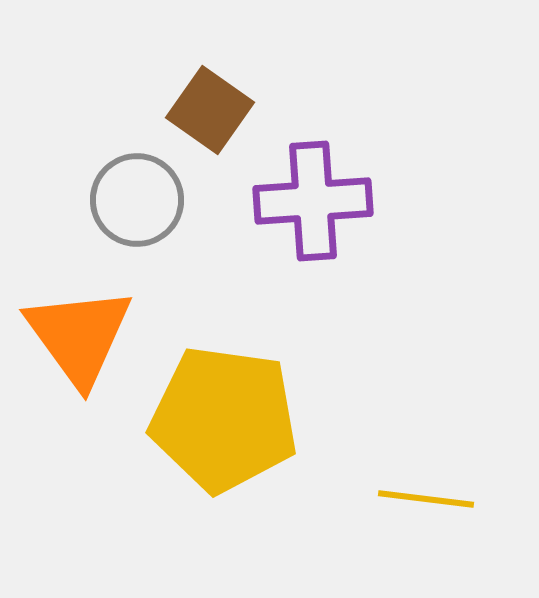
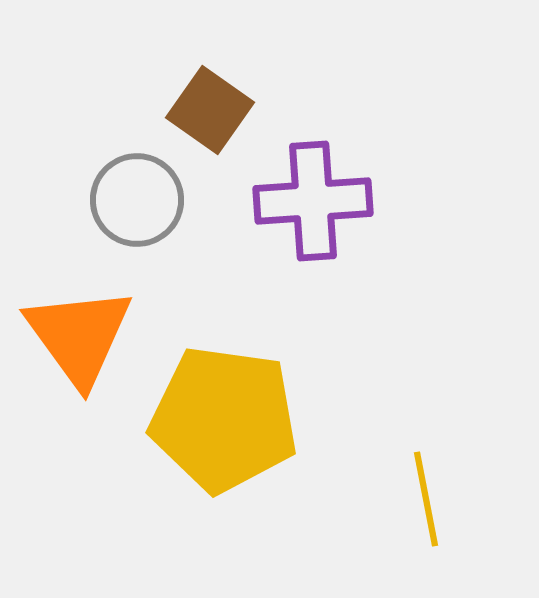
yellow line: rotated 72 degrees clockwise
